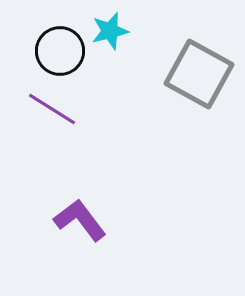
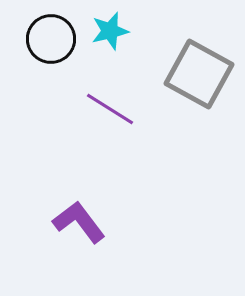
black circle: moved 9 px left, 12 px up
purple line: moved 58 px right
purple L-shape: moved 1 px left, 2 px down
